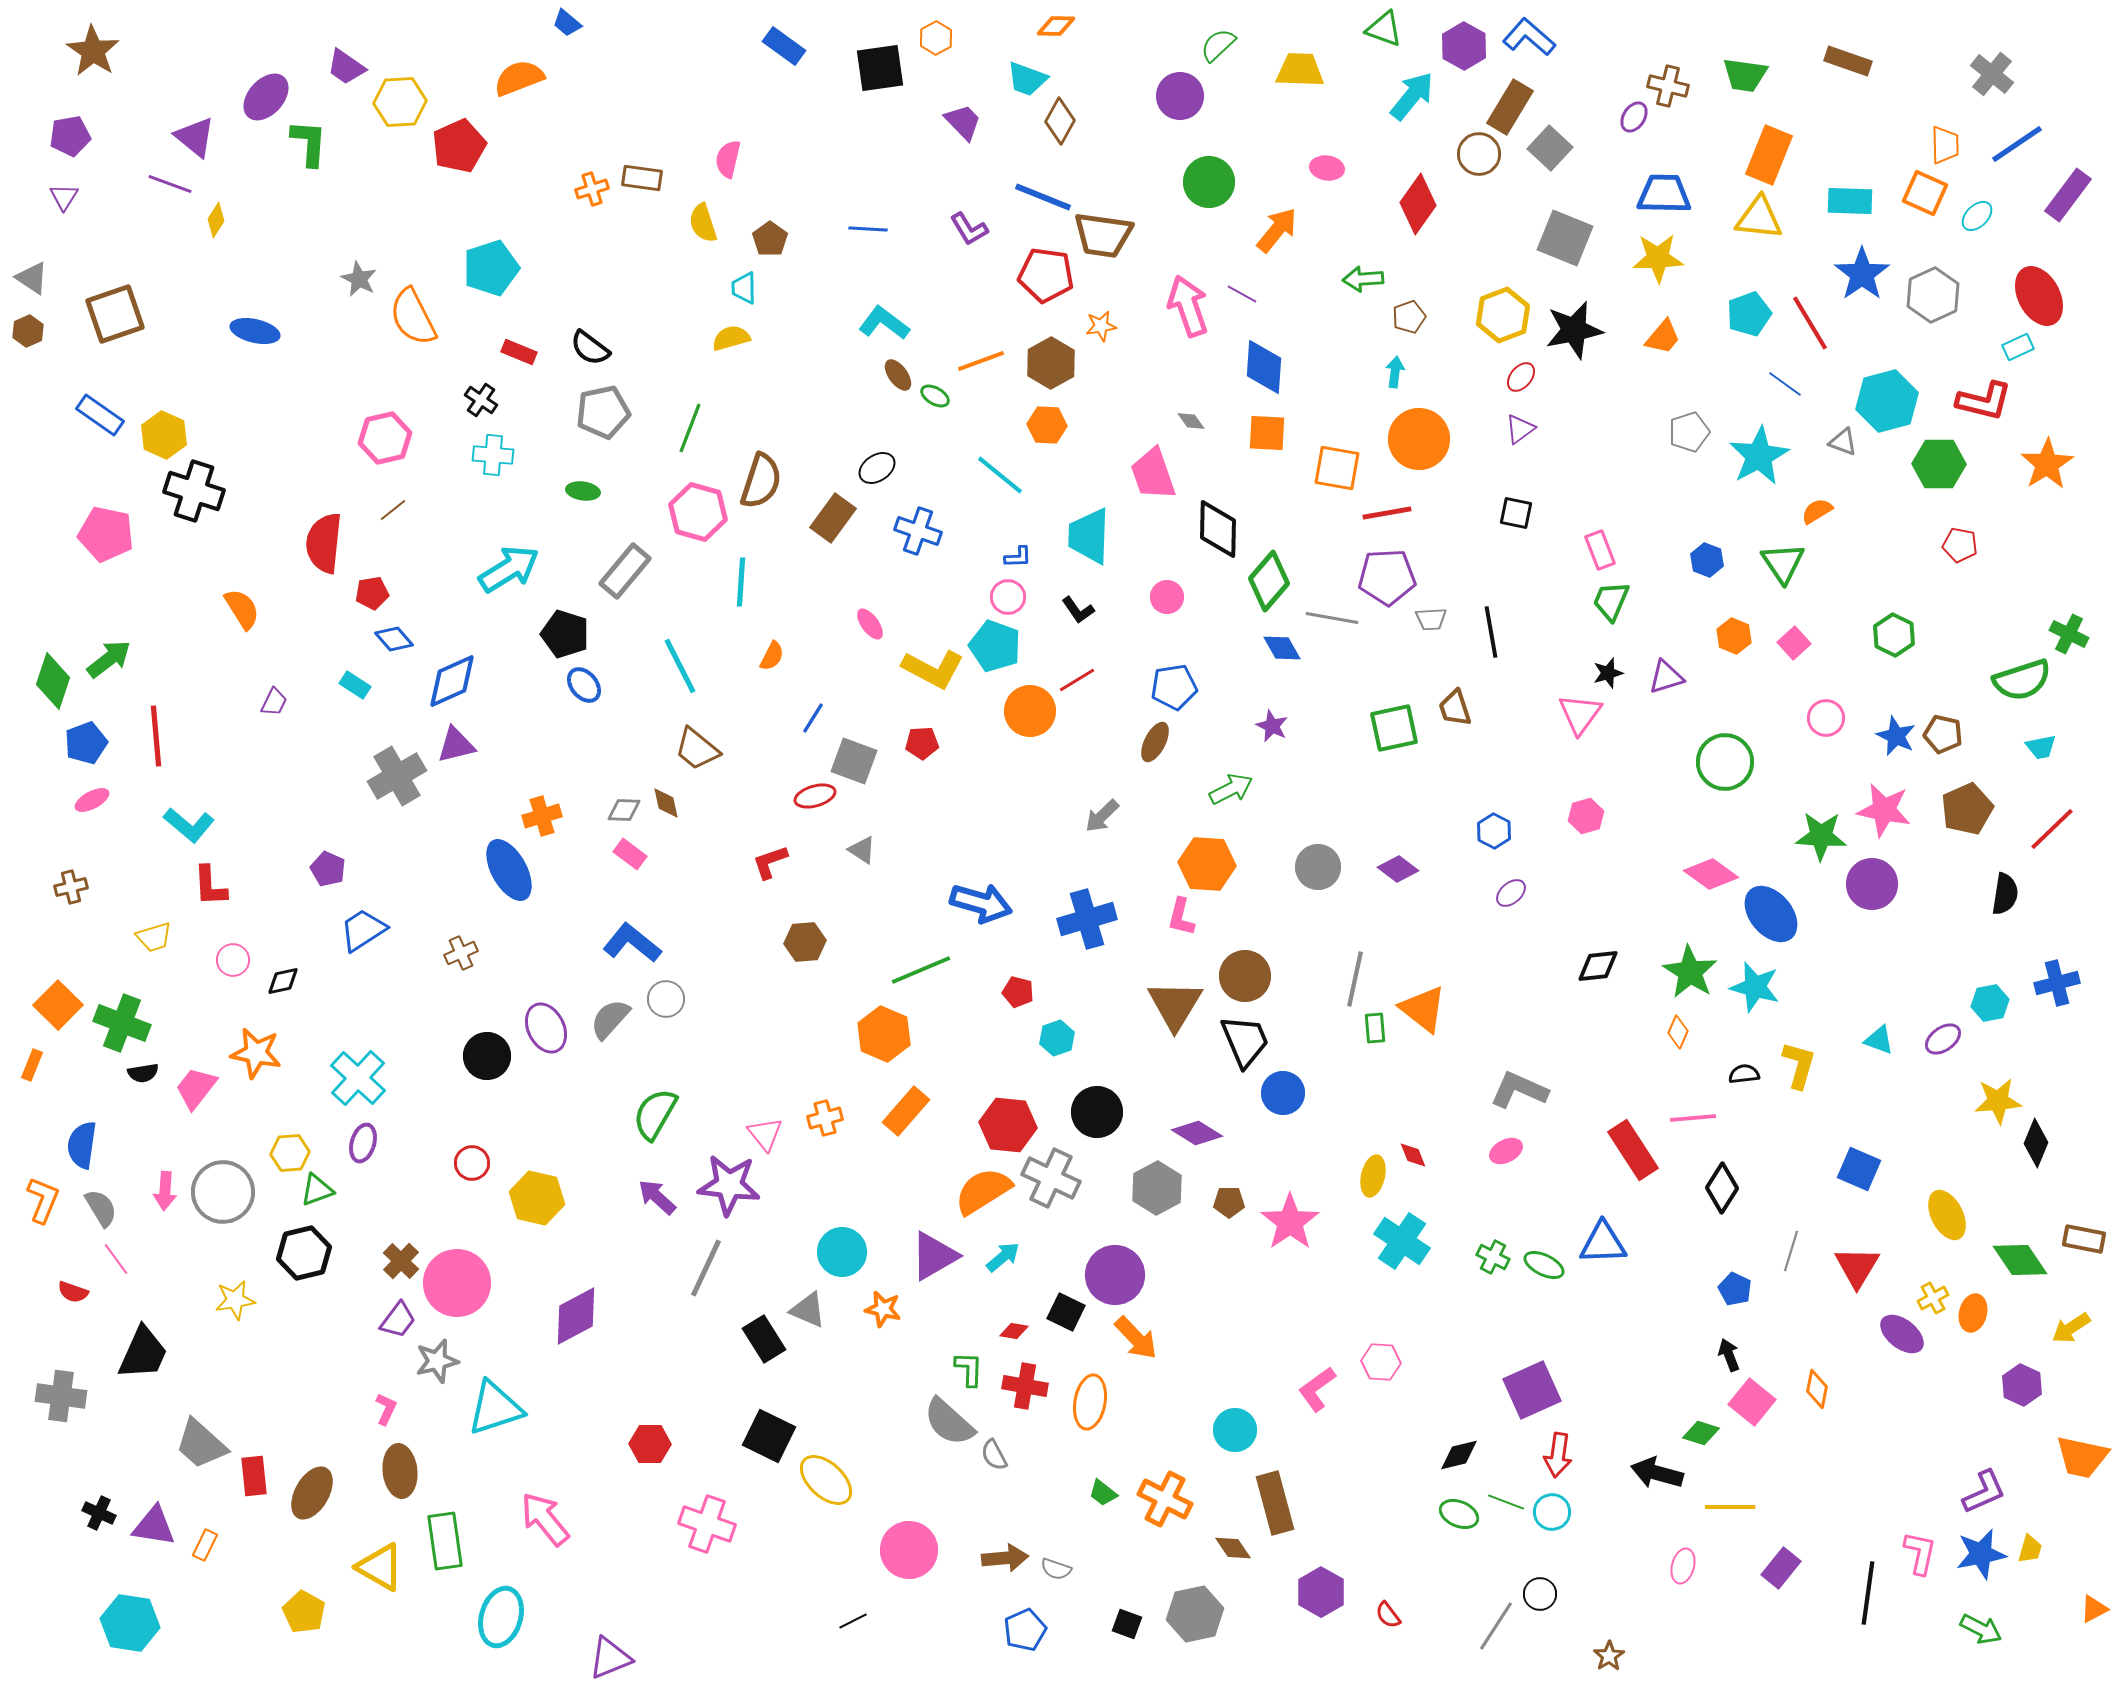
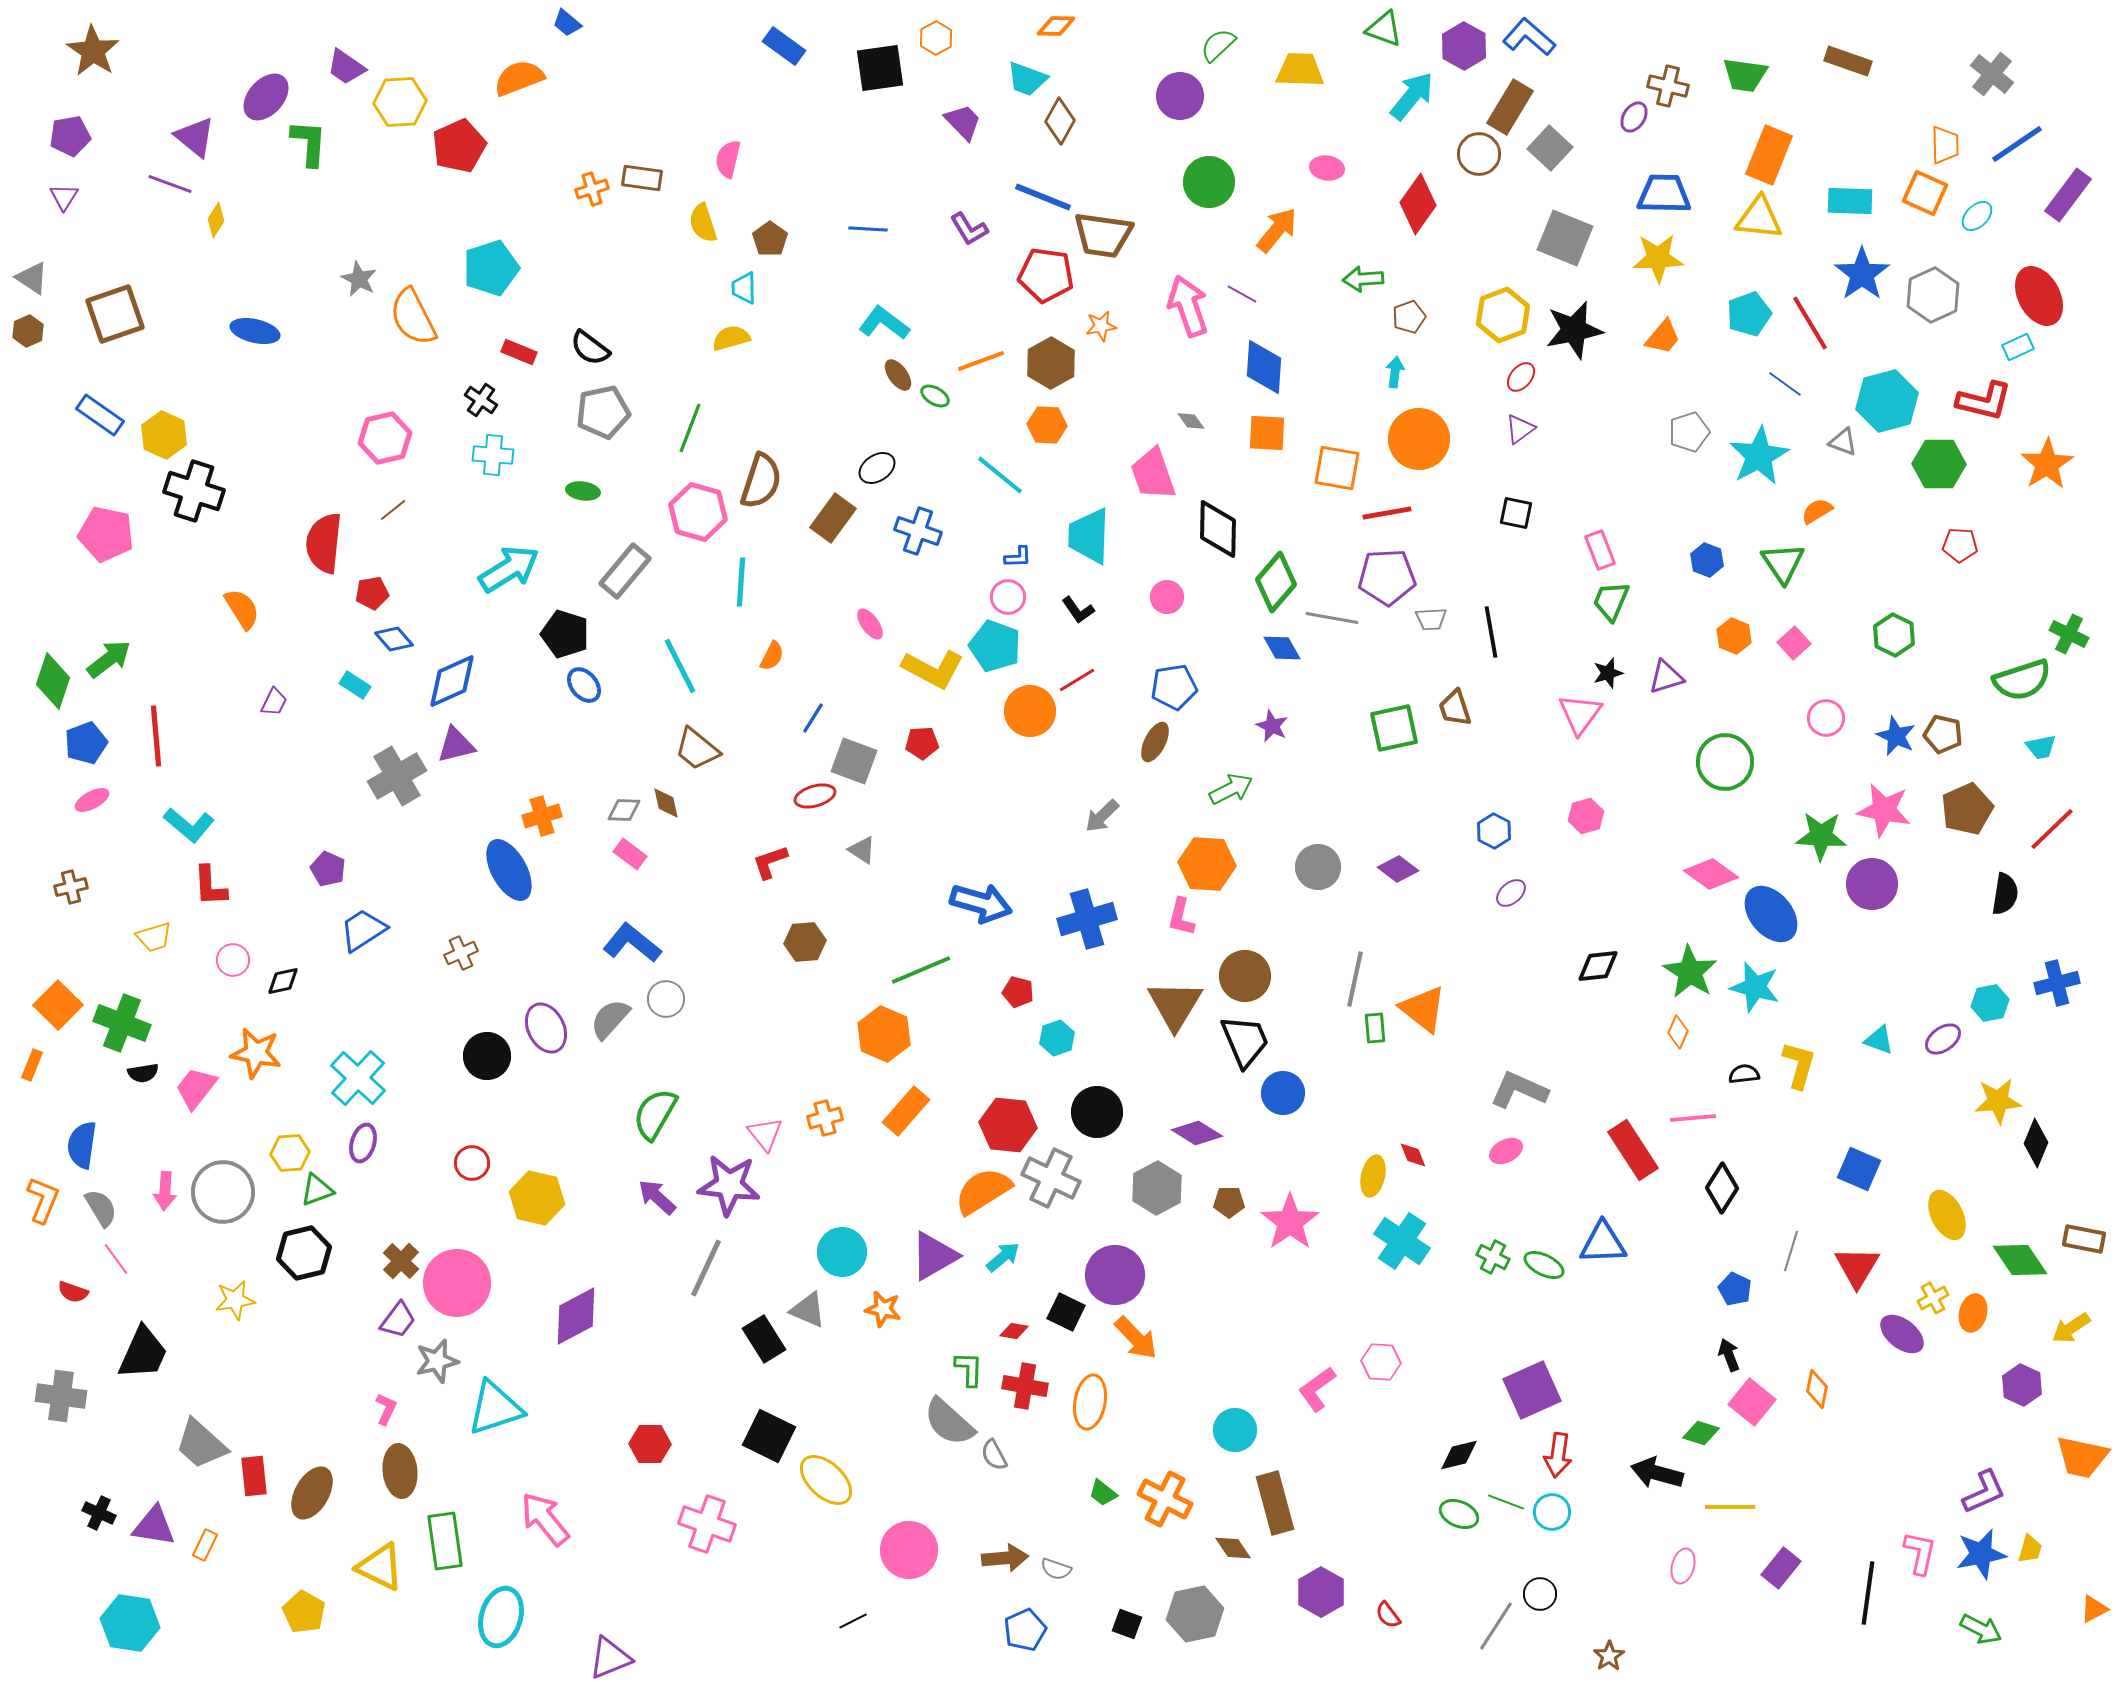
red pentagon at (1960, 545): rotated 8 degrees counterclockwise
green diamond at (1269, 581): moved 7 px right, 1 px down
yellow triangle at (380, 1567): rotated 4 degrees counterclockwise
